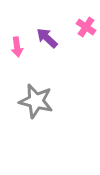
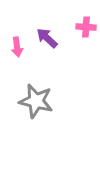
pink cross: rotated 30 degrees counterclockwise
